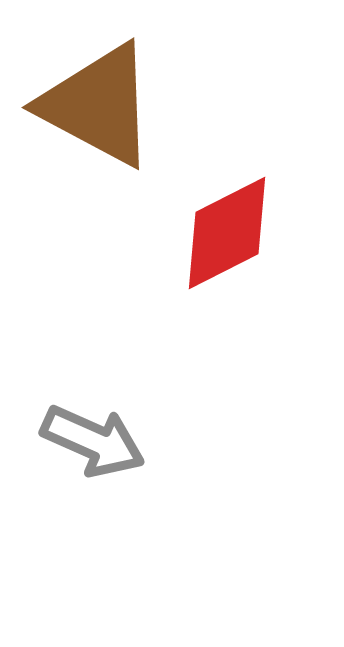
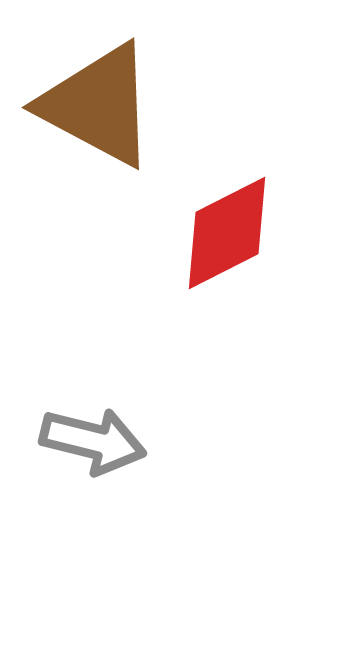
gray arrow: rotated 10 degrees counterclockwise
